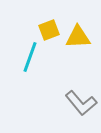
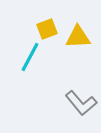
yellow square: moved 2 px left, 1 px up
cyan line: rotated 8 degrees clockwise
